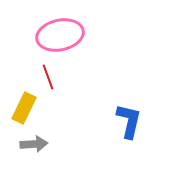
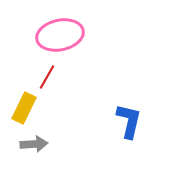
red line: moved 1 px left; rotated 50 degrees clockwise
